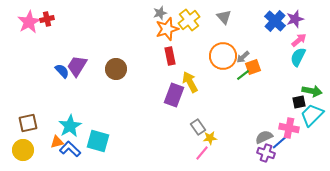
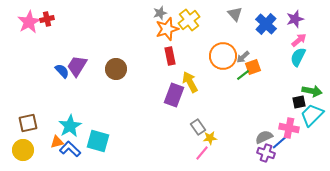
gray triangle: moved 11 px right, 3 px up
blue cross: moved 9 px left, 3 px down
